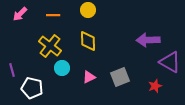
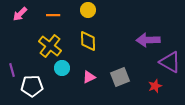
white pentagon: moved 2 px up; rotated 15 degrees counterclockwise
